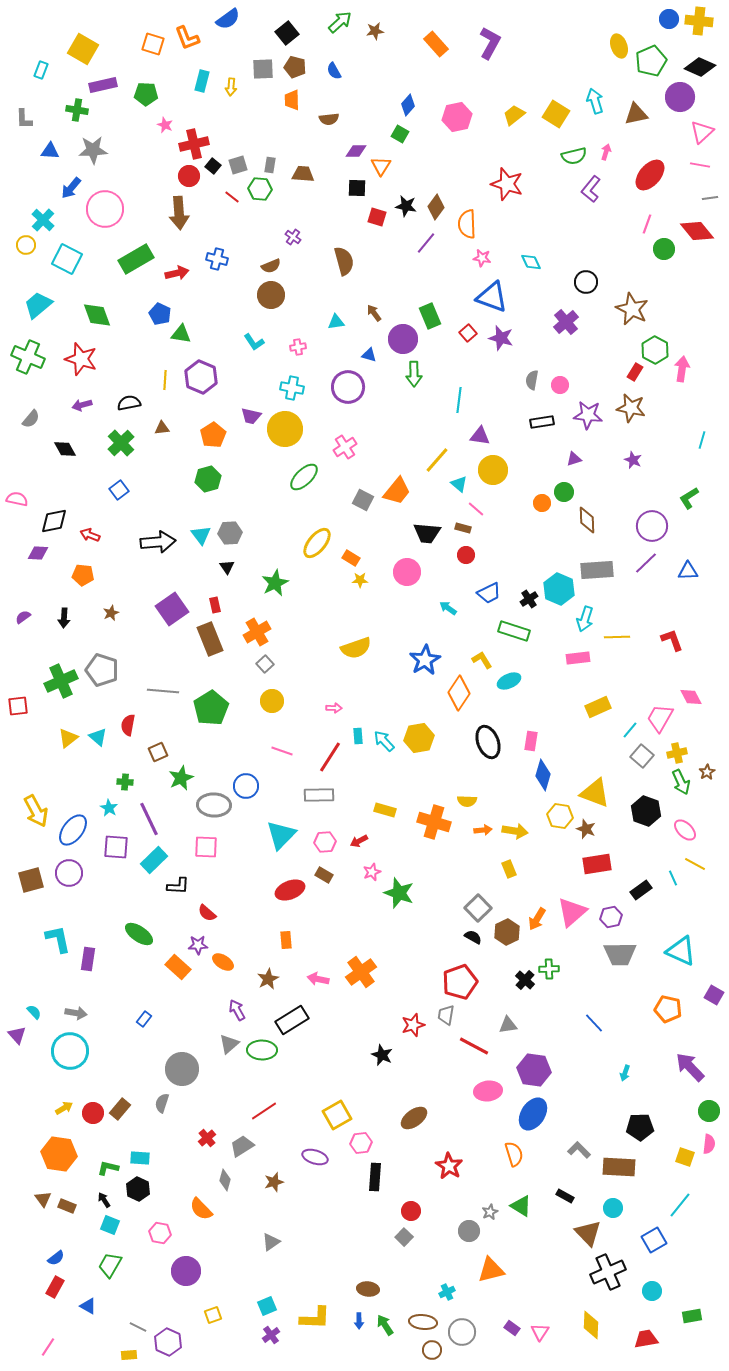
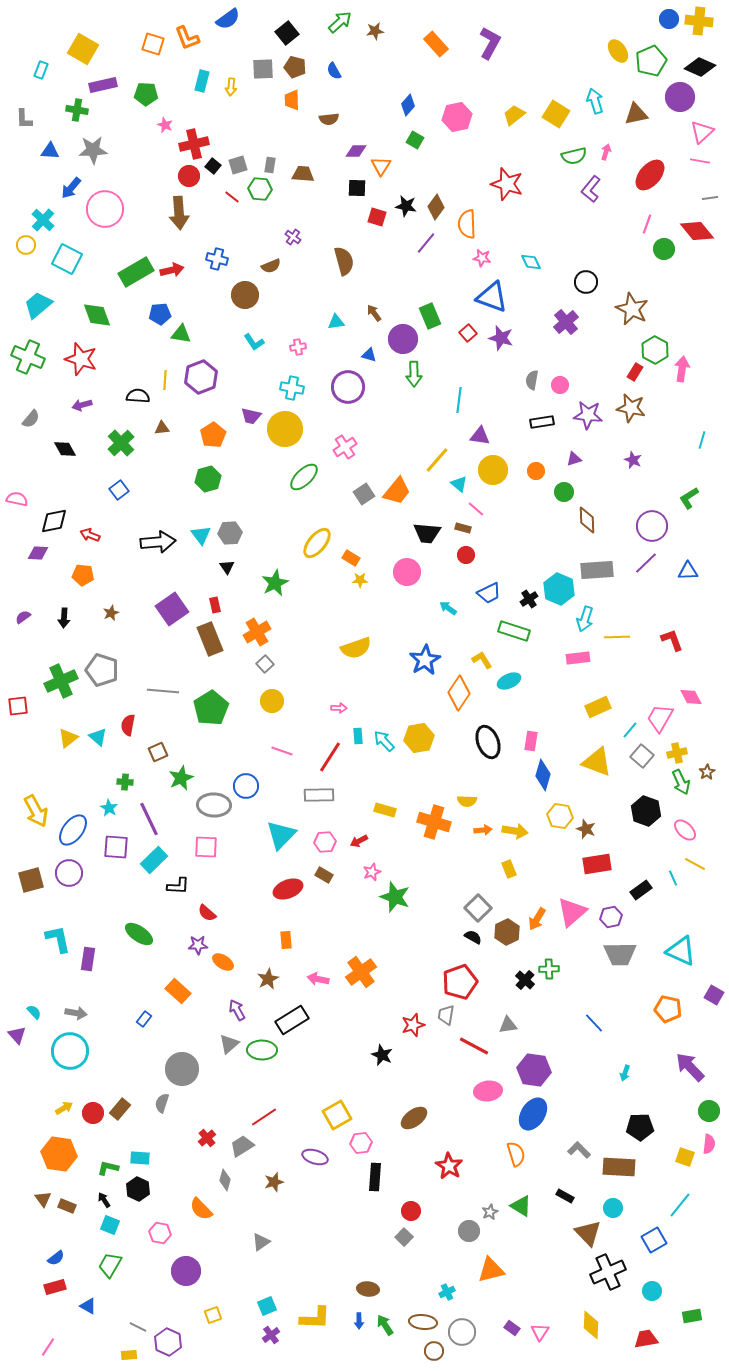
yellow ellipse at (619, 46): moved 1 px left, 5 px down; rotated 15 degrees counterclockwise
green square at (400, 134): moved 15 px right, 6 px down
pink line at (700, 165): moved 4 px up
green rectangle at (136, 259): moved 13 px down
red arrow at (177, 273): moved 5 px left, 3 px up
brown circle at (271, 295): moved 26 px left
blue pentagon at (160, 314): rotated 30 degrees counterclockwise
purple hexagon at (201, 377): rotated 16 degrees clockwise
black semicircle at (129, 403): moved 9 px right, 7 px up; rotated 15 degrees clockwise
gray square at (363, 500): moved 1 px right, 6 px up; rotated 30 degrees clockwise
orange circle at (542, 503): moved 6 px left, 32 px up
pink arrow at (334, 708): moved 5 px right
yellow triangle at (595, 793): moved 2 px right, 31 px up
red ellipse at (290, 890): moved 2 px left, 1 px up
green star at (399, 893): moved 4 px left, 4 px down
orange rectangle at (178, 967): moved 24 px down
red line at (264, 1111): moved 6 px down
orange semicircle at (514, 1154): moved 2 px right
gray triangle at (271, 1242): moved 10 px left
red rectangle at (55, 1287): rotated 45 degrees clockwise
brown circle at (432, 1350): moved 2 px right, 1 px down
